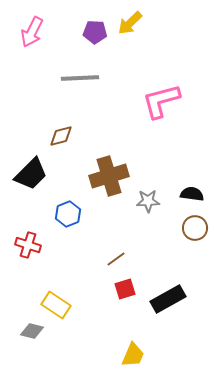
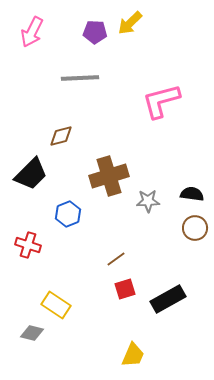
gray diamond: moved 2 px down
